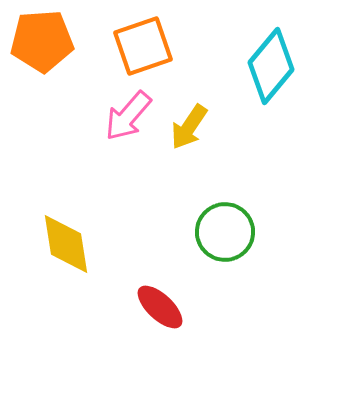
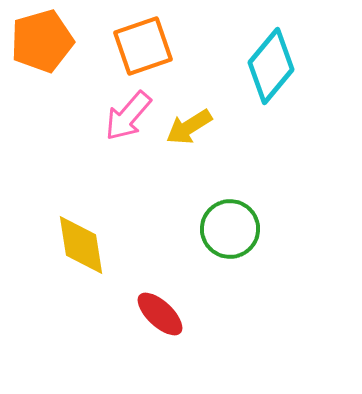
orange pentagon: rotated 12 degrees counterclockwise
yellow arrow: rotated 24 degrees clockwise
green circle: moved 5 px right, 3 px up
yellow diamond: moved 15 px right, 1 px down
red ellipse: moved 7 px down
